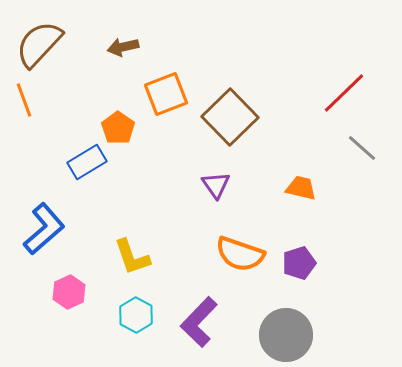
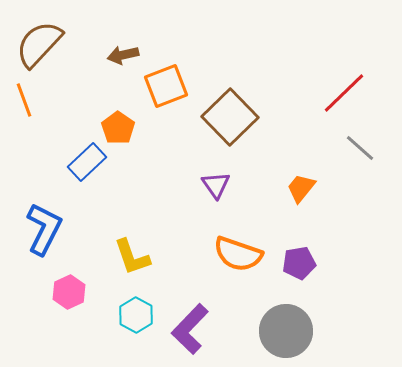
brown arrow: moved 8 px down
orange square: moved 8 px up
gray line: moved 2 px left
blue rectangle: rotated 12 degrees counterclockwise
orange trapezoid: rotated 64 degrees counterclockwise
blue L-shape: rotated 22 degrees counterclockwise
orange semicircle: moved 2 px left
purple pentagon: rotated 8 degrees clockwise
purple L-shape: moved 9 px left, 7 px down
gray circle: moved 4 px up
